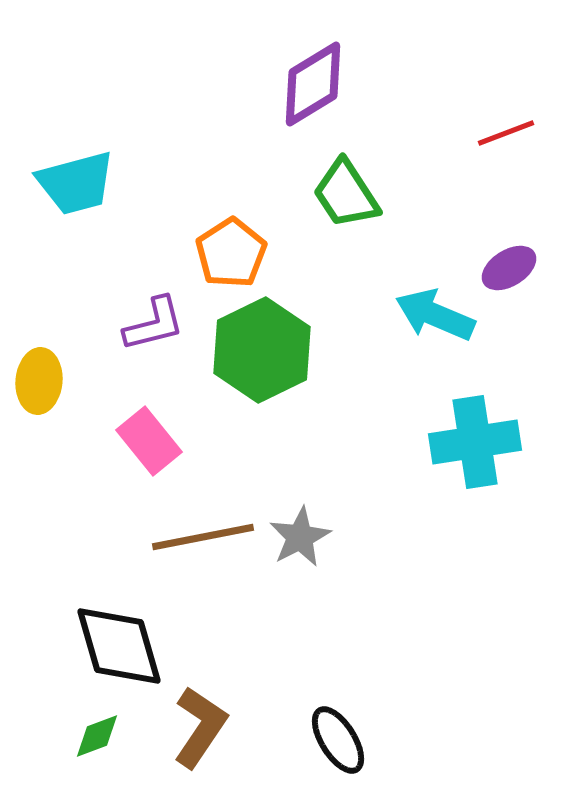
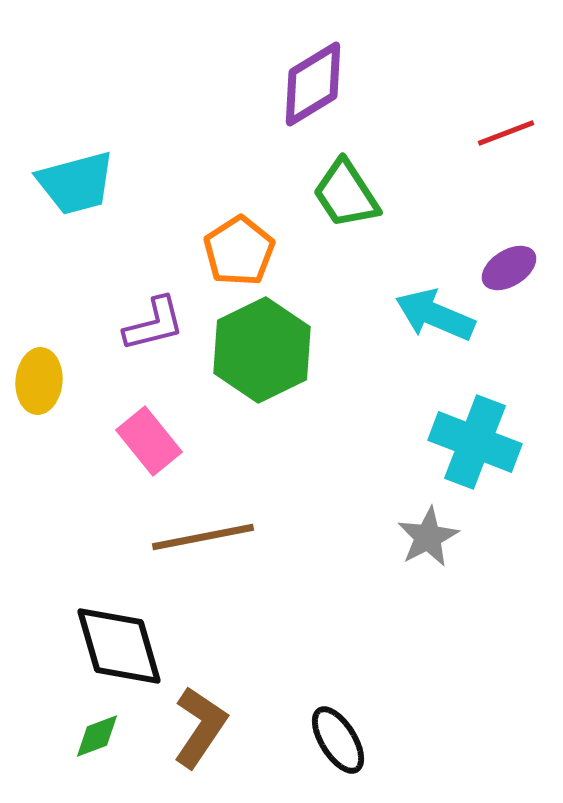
orange pentagon: moved 8 px right, 2 px up
cyan cross: rotated 30 degrees clockwise
gray star: moved 128 px right
